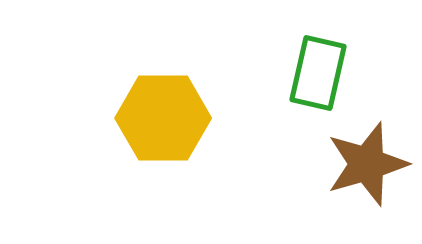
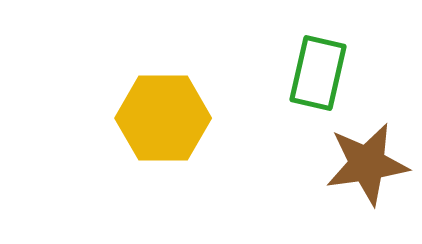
brown star: rotated 8 degrees clockwise
